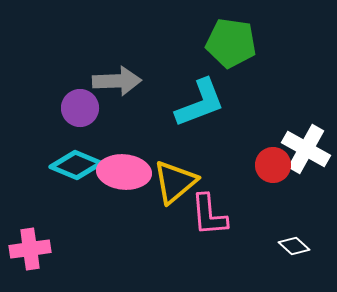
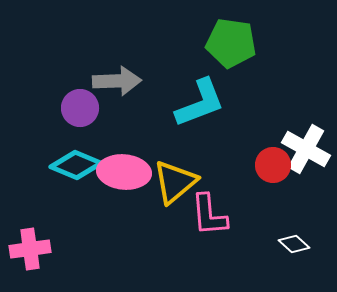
white diamond: moved 2 px up
